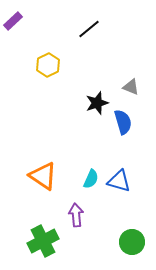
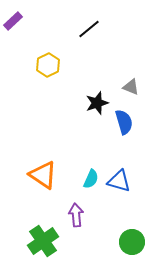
blue semicircle: moved 1 px right
orange triangle: moved 1 px up
green cross: rotated 8 degrees counterclockwise
